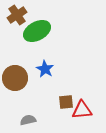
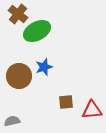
brown cross: moved 1 px right, 1 px up; rotated 18 degrees counterclockwise
blue star: moved 1 px left, 2 px up; rotated 24 degrees clockwise
brown circle: moved 4 px right, 2 px up
red triangle: moved 10 px right
gray semicircle: moved 16 px left, 1 px down
